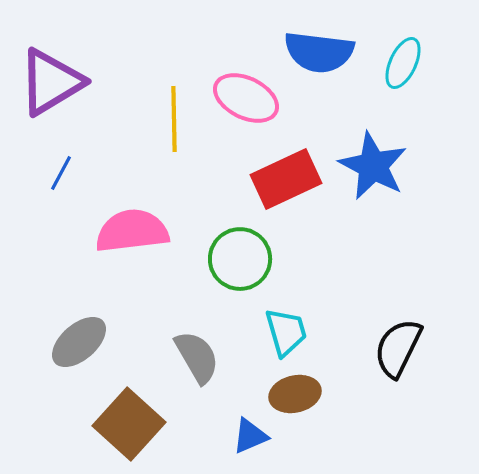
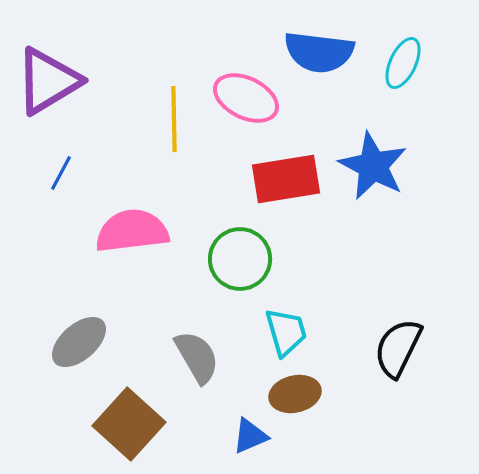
purple triangle: moved 3 px left, 1 px up
red rectangle: rotated 16 degrees clockwise
